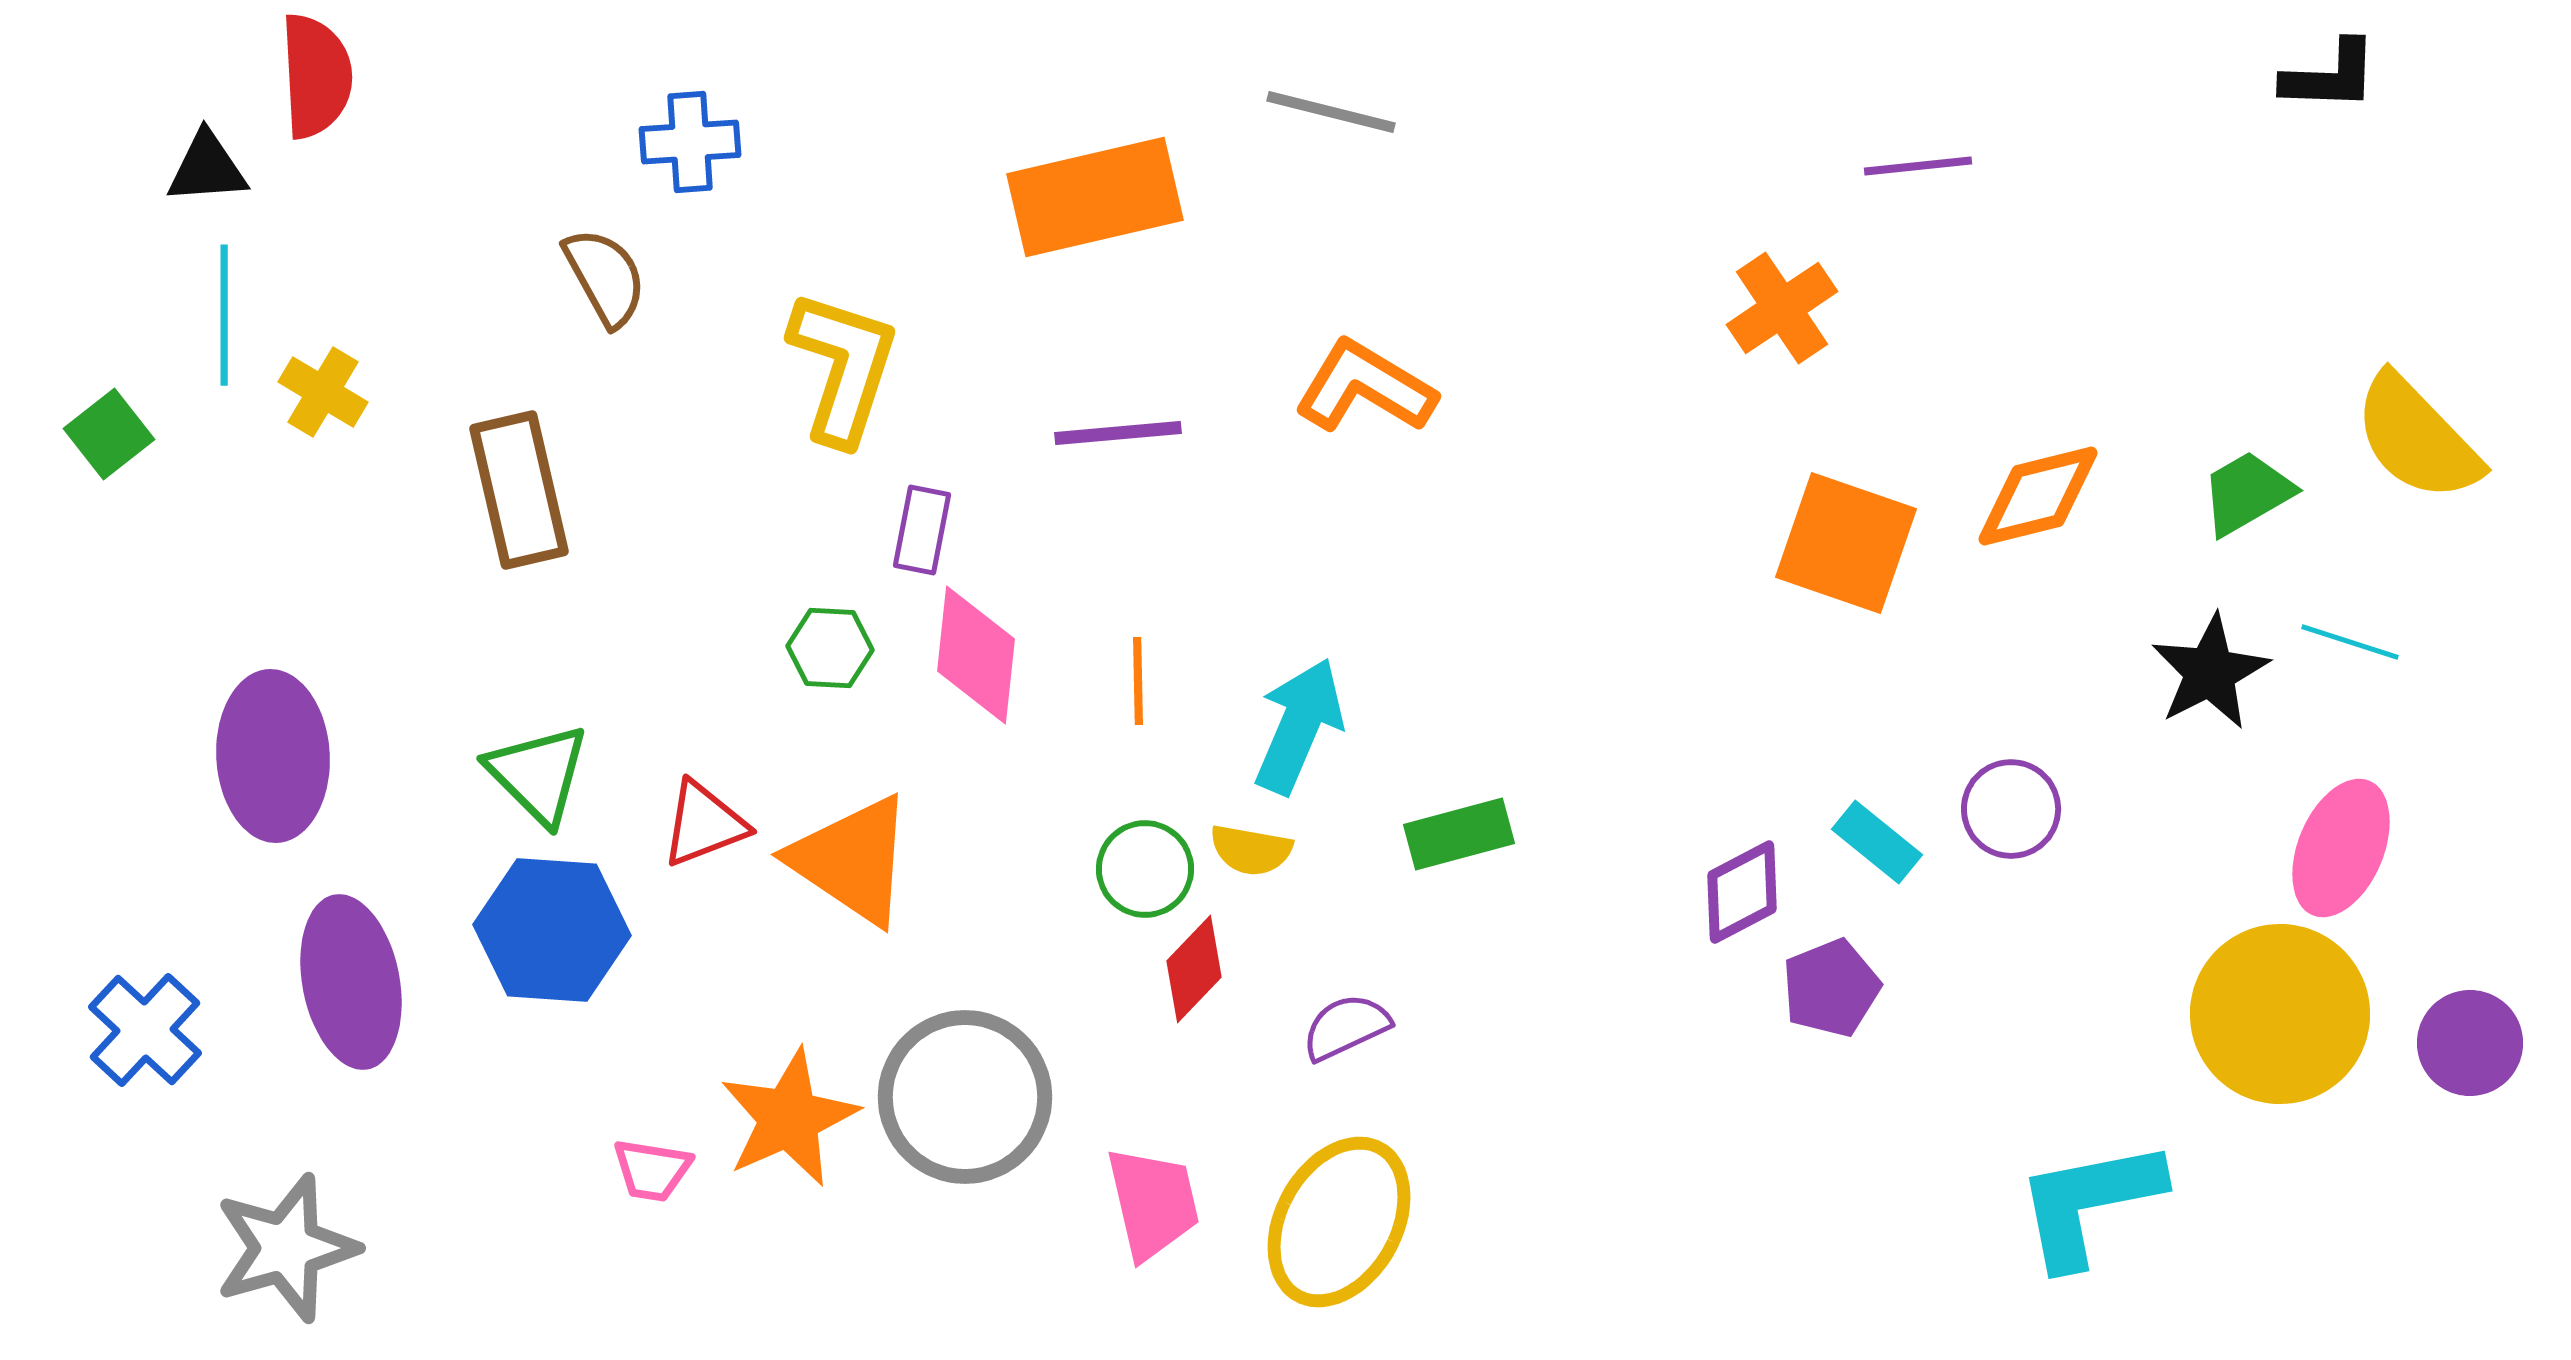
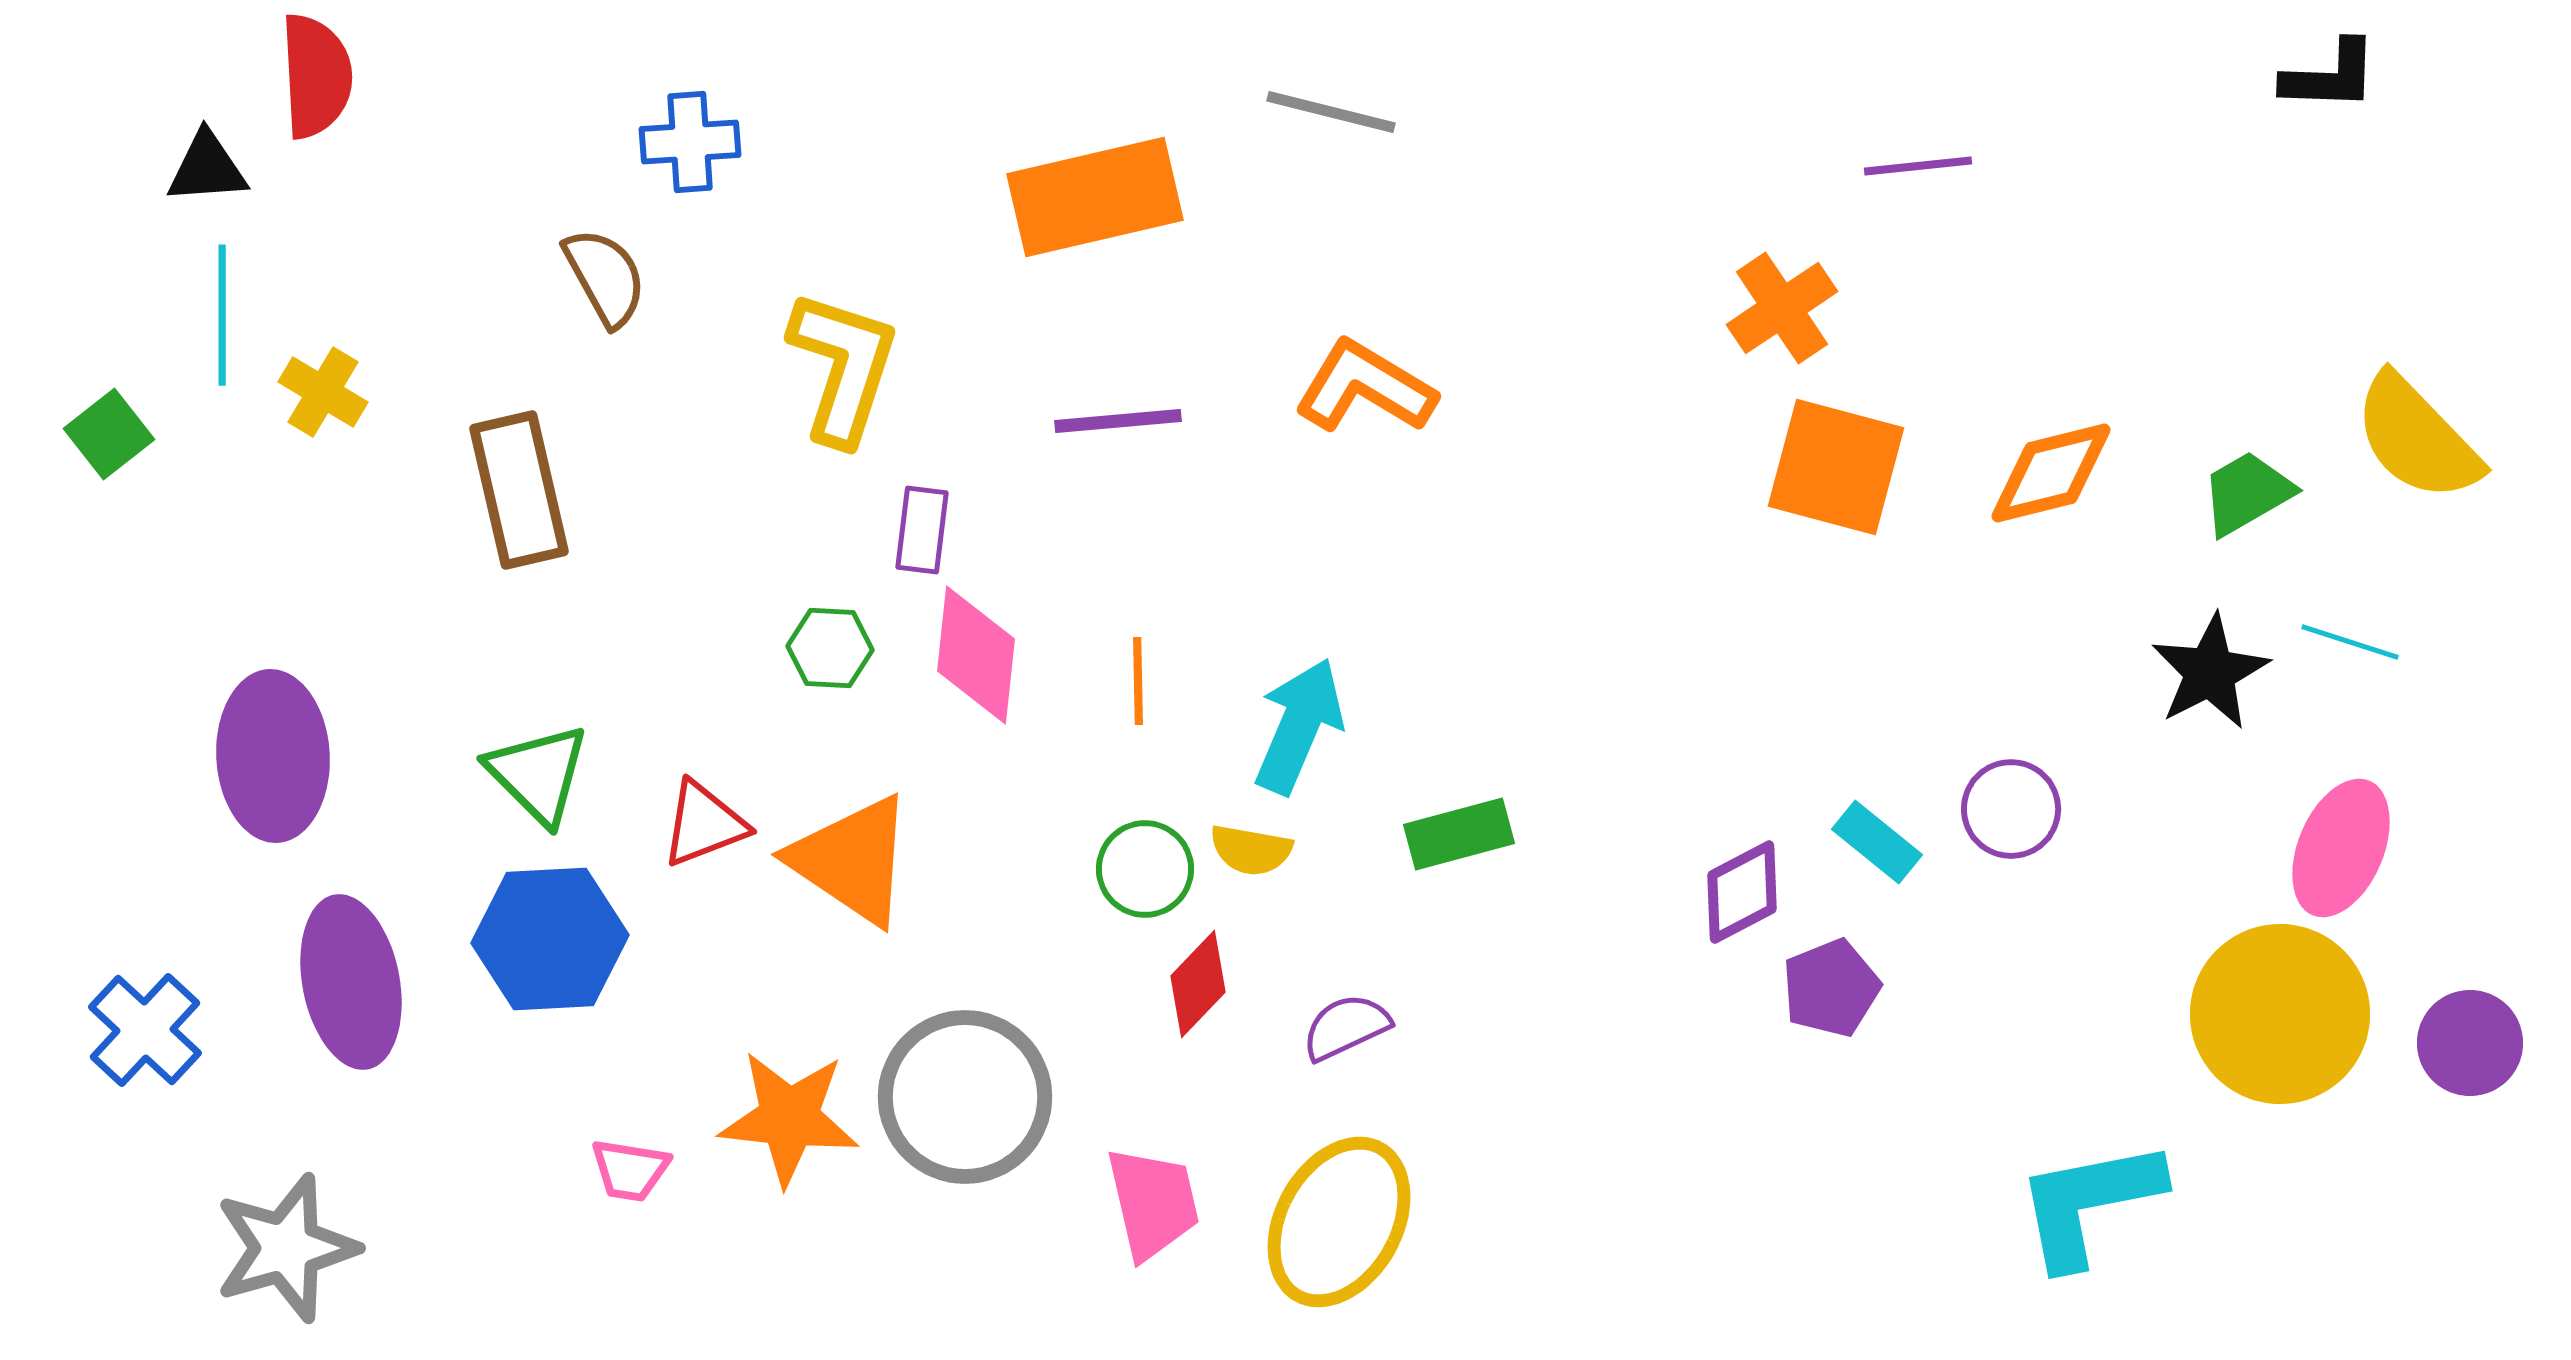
cyan line at (224, 315): moved 2 px left
purple line at (1118, 433): moved 12 px up
orange diamond at (2038, 496): moved 13 px right, 23 px up
purple rectangle at (922, 530): rotated 4 degrees counterclockwise
orange square at (1846, 543): moved 10 px left, 76 px up; rotated 4 degrees counterclockwise
blue hexagon at (552, 930): moved 2 px left, 9 px down; rotated 7 degrees counterclockwise
red diamond at (1194, 969): moved 4 px right, 15 px down
orange star at (789, 1118): rotated 30 degrees clockwise
pink trapezoid at (652, 1170): moved 22 px left
